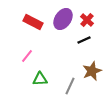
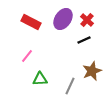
red rectangle: moved 2 px left
